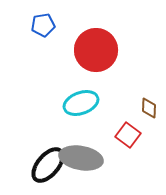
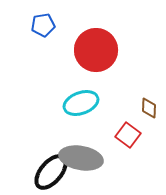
black ellipse: moved 3 px right, 7 px down
